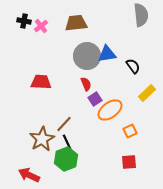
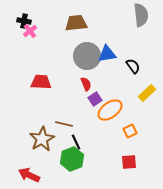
pink cross: moved 11 px left, 5 px down
brown line: rotated 60 degrees clockwise
black line: moved 9 px right
green hexagon: moved 6 px right
